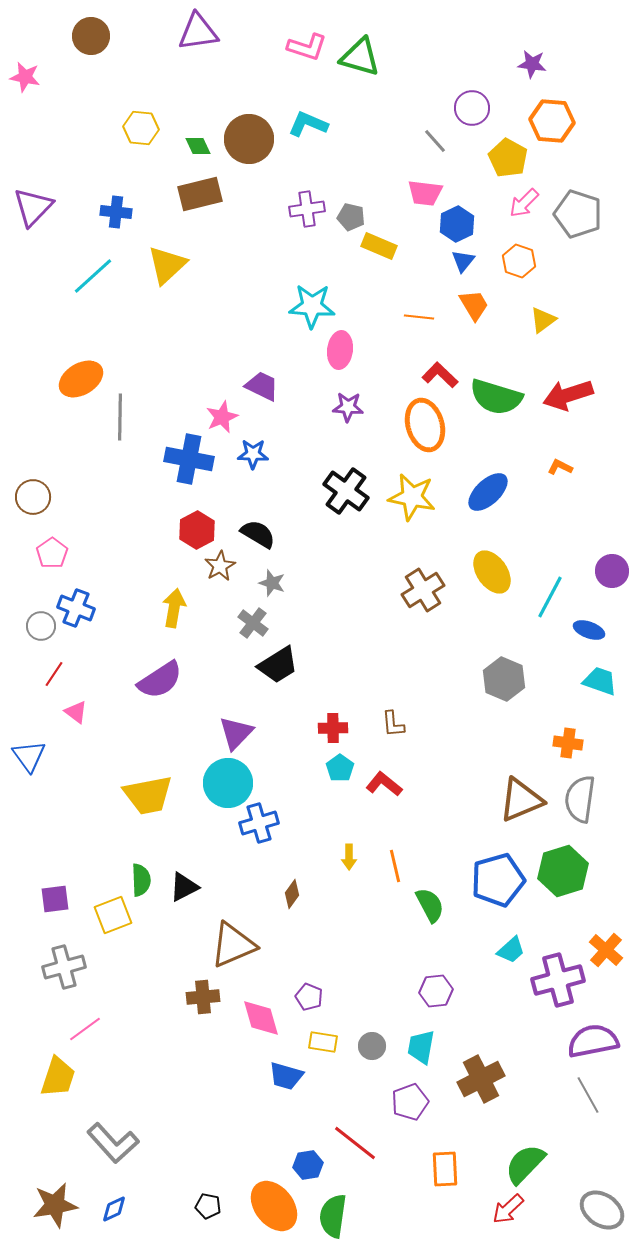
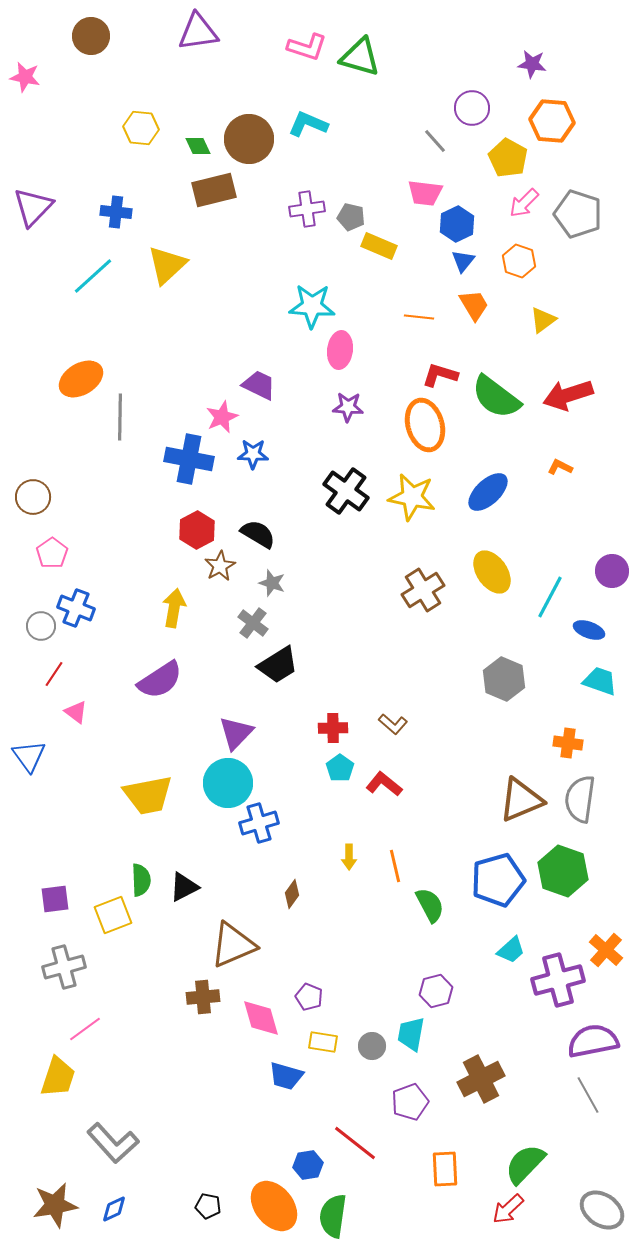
brown rectangle at (200, 194): moved 14 px right, 4 px up
red L-shape at (440, 375): rotated 27 degrees counterclockwise
purple trapezoid at (262, 386): moved 3 px left, 1 px up
green semicircle at (496, 397): rotated 20 degrees clockwise
brown L-shape at (393, 724): rotated 44 degrees counterclockwise
green hexagon at (563, 871): rotated 24 degrees counterclockwise
purple hexagon at (436, 991): rotated 8 degrees counterclockwise
cyan trapezoid at (421, 1047): moved 10 px left, 13 px up
